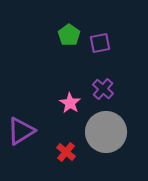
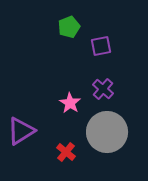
green pentagon: moved 8 px up; rotated 15 degrees clockwise
purple square: moved 1 px right, 3 px down
gray circle: moved 1 px right
